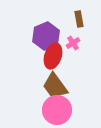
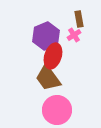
pink cross: moved 1 px right, 8 px up
brown trapezoid: moved 7 px left, 8 px up
